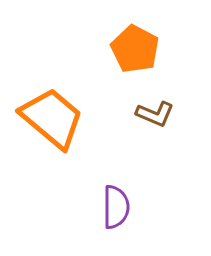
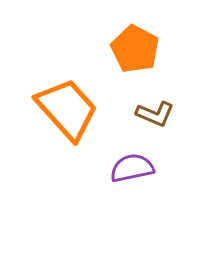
orange trapezoid: moved 15 px right, 9 px up; rotated 8 degrees clockwise
purple semicircle: moved 16 px right, 39 px up; rotated 102 degrees counterclockwise
